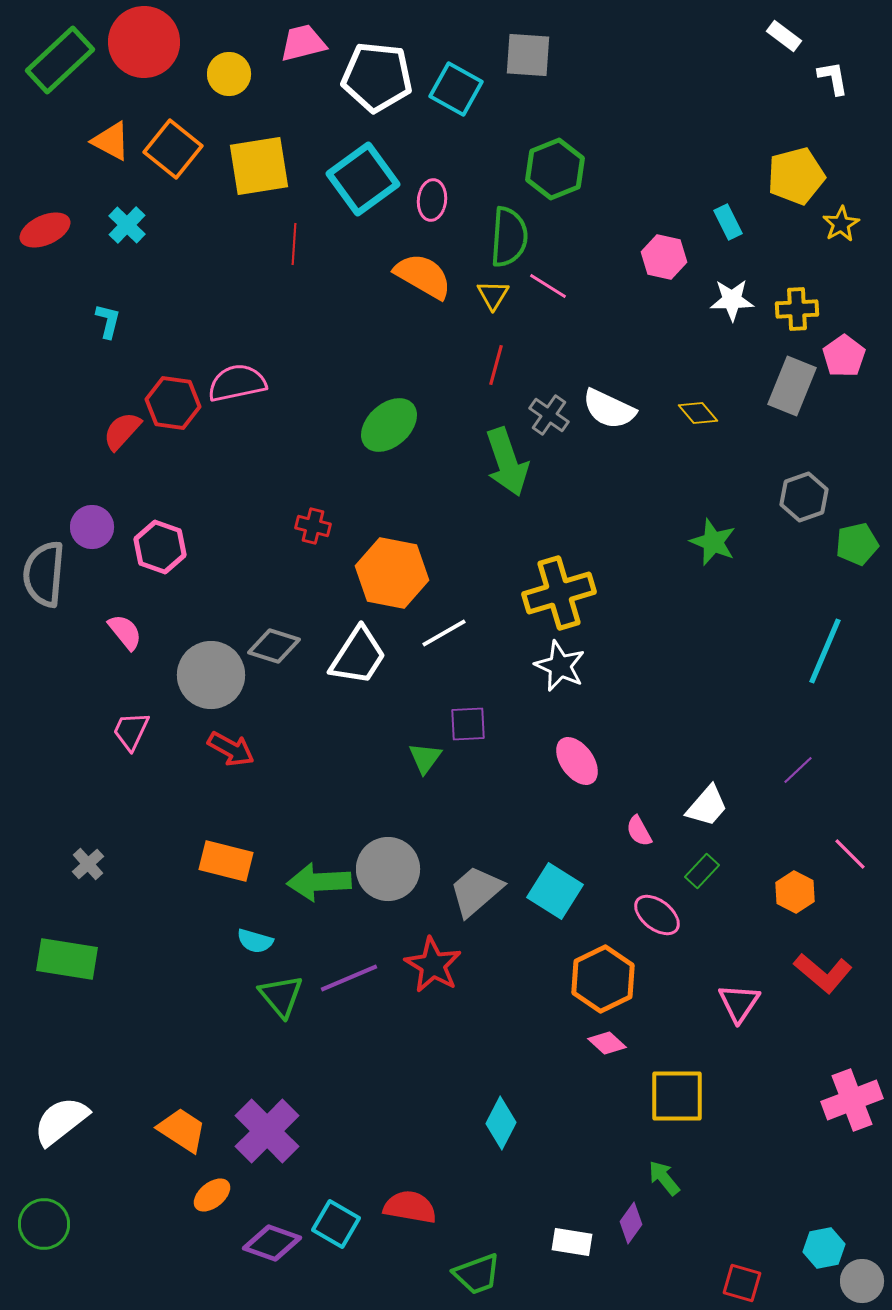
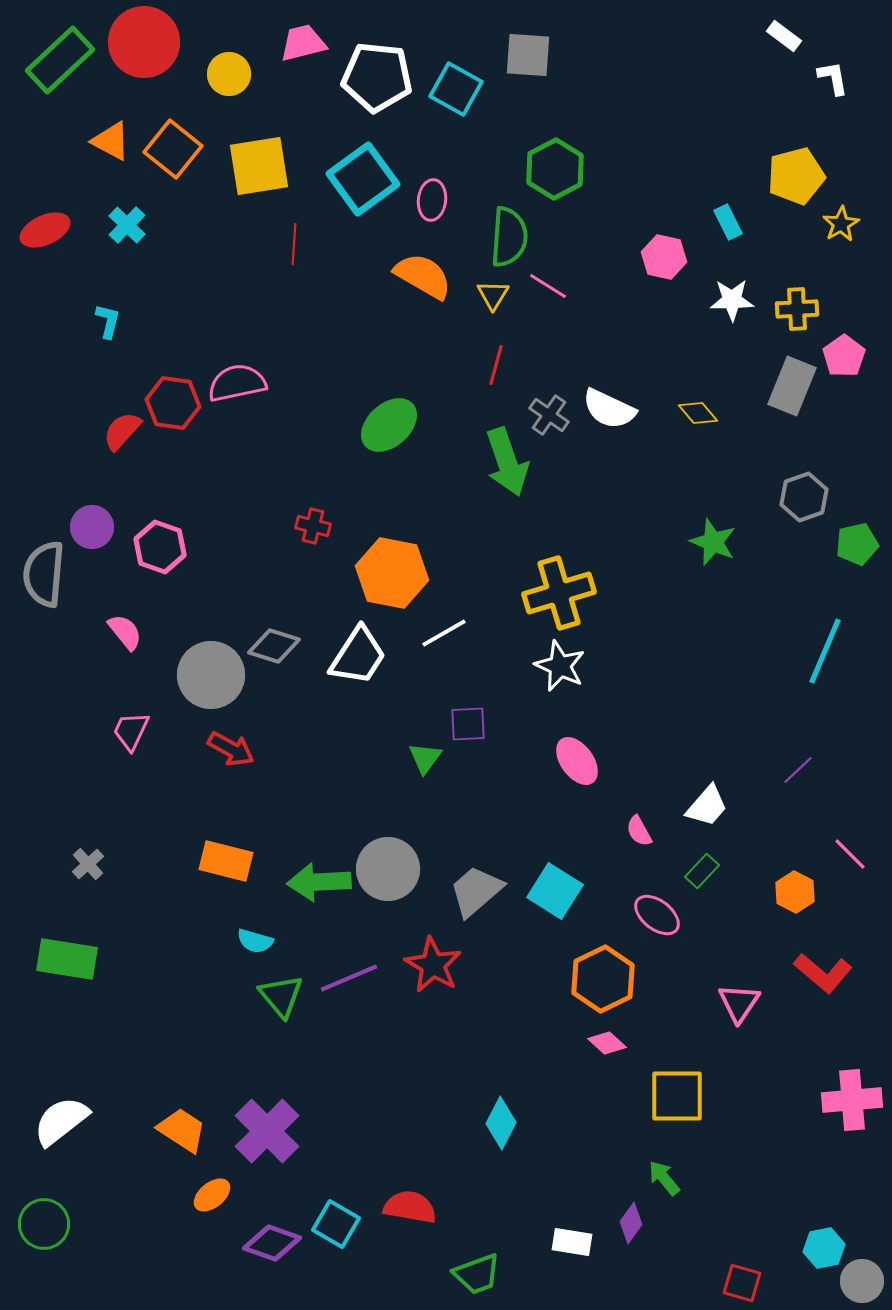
green hexagon at (555, 169): rotated 6 degrees counterclockwise
pink cross at (852, 1100): rotated 16 degrees clockwise
